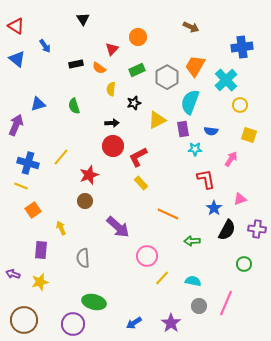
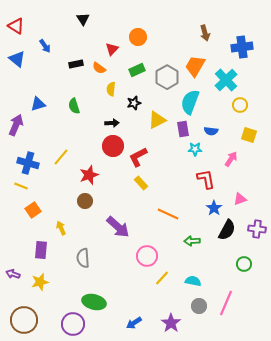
brown arrow at (191, 27): moved 14 px right, 6 px down; rotated 49 degrees clockwise
